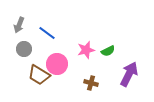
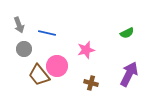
gray arrow: rotated 42 degrees counterclockwise
blue line: rotated 24 degrees counterclockwise
green semicircle: moved 19 px right, 18 px up
pink circle: moved 2 px down
brown trapezoid: rotated 20 degrees clockwise
